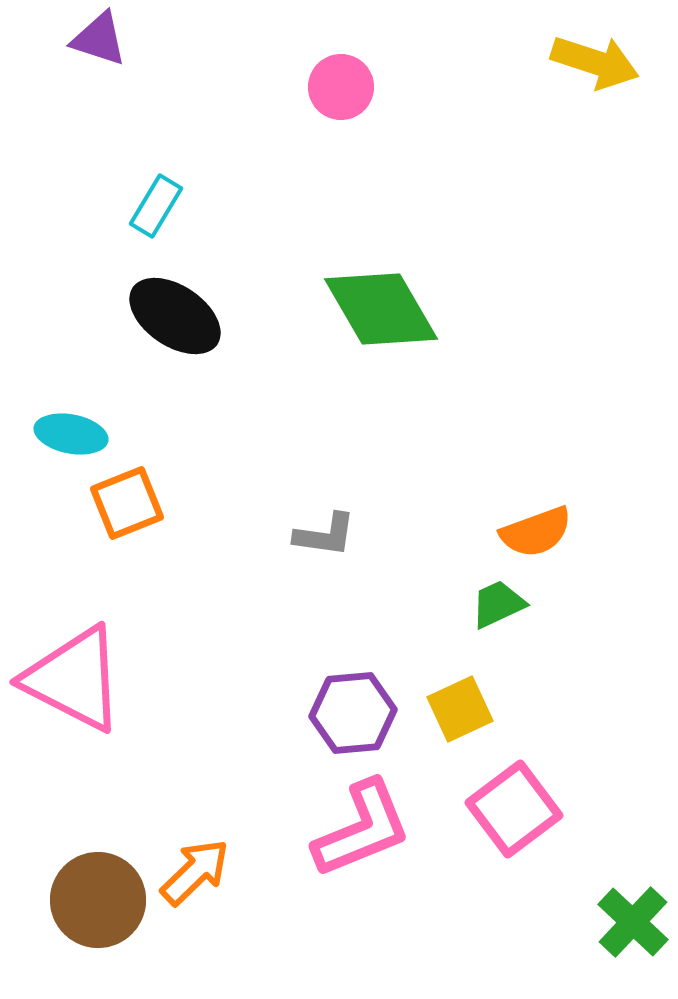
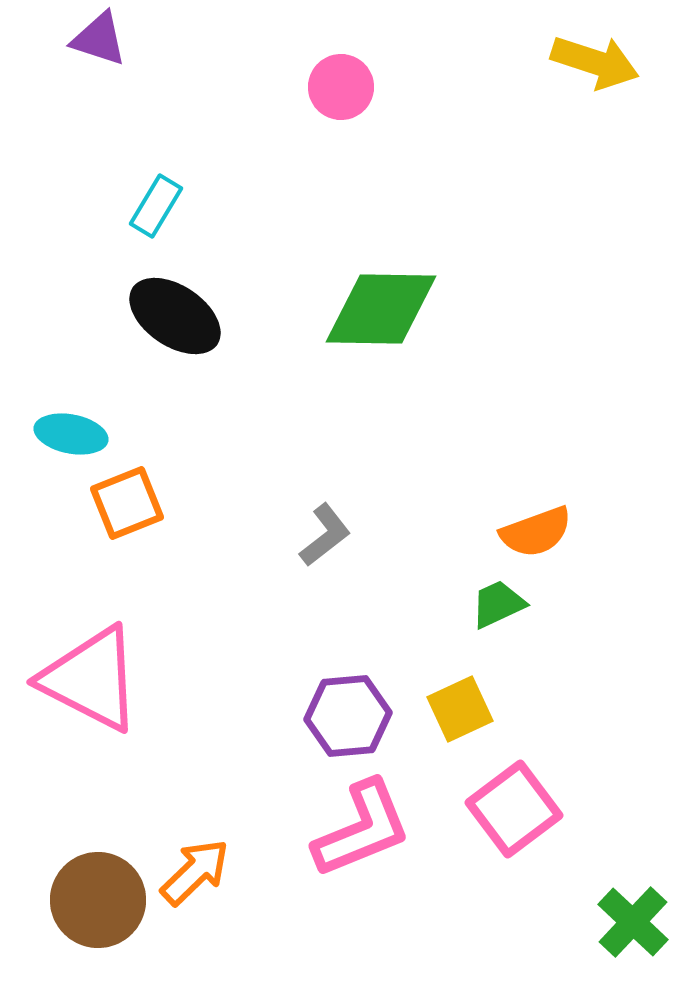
green diamond: rotated 59 degrees counterclockwise
gray L-shape: rotated 46 degrees counterclockwise
pink triangle: moved 17 px right
purple hexagon: moved 5 px left, 3 px down
